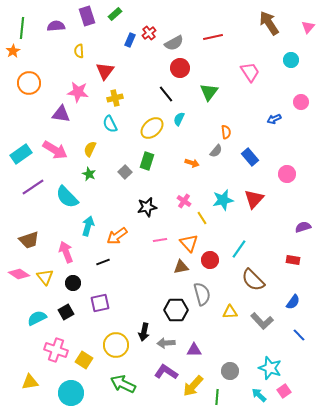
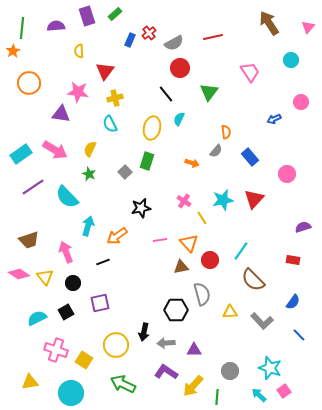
yellow ellipse at (152, 128): rotated 35 degrees counterclockwise
black star at (147, 207): moved 6 px left, 1 px down
cyan line at (239, 249): moved 2 px right, 2 px down
